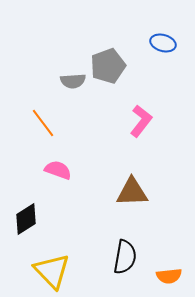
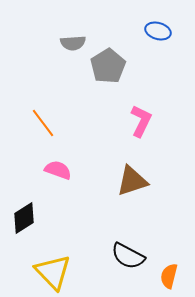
blue ellipse: moved 5 px left, 12 px up
gray pentagon: rotated 12 degrees counterclockwise
gray semicircle: moved 38 px up
pink L-shape: rotated 12 degrees counterclockwise
brown triangle: moved 11 px up; rotated 16 degrees counterclockwise
black diamond: moved 2 px left, 1 px up
black semicircle: moved 3 px right, 1 px up; rotated 108 degrees clockwise
yellow triangle: moved 1 px right, 1 px down
orange semicircle: rotated 110 degrees clockwise
